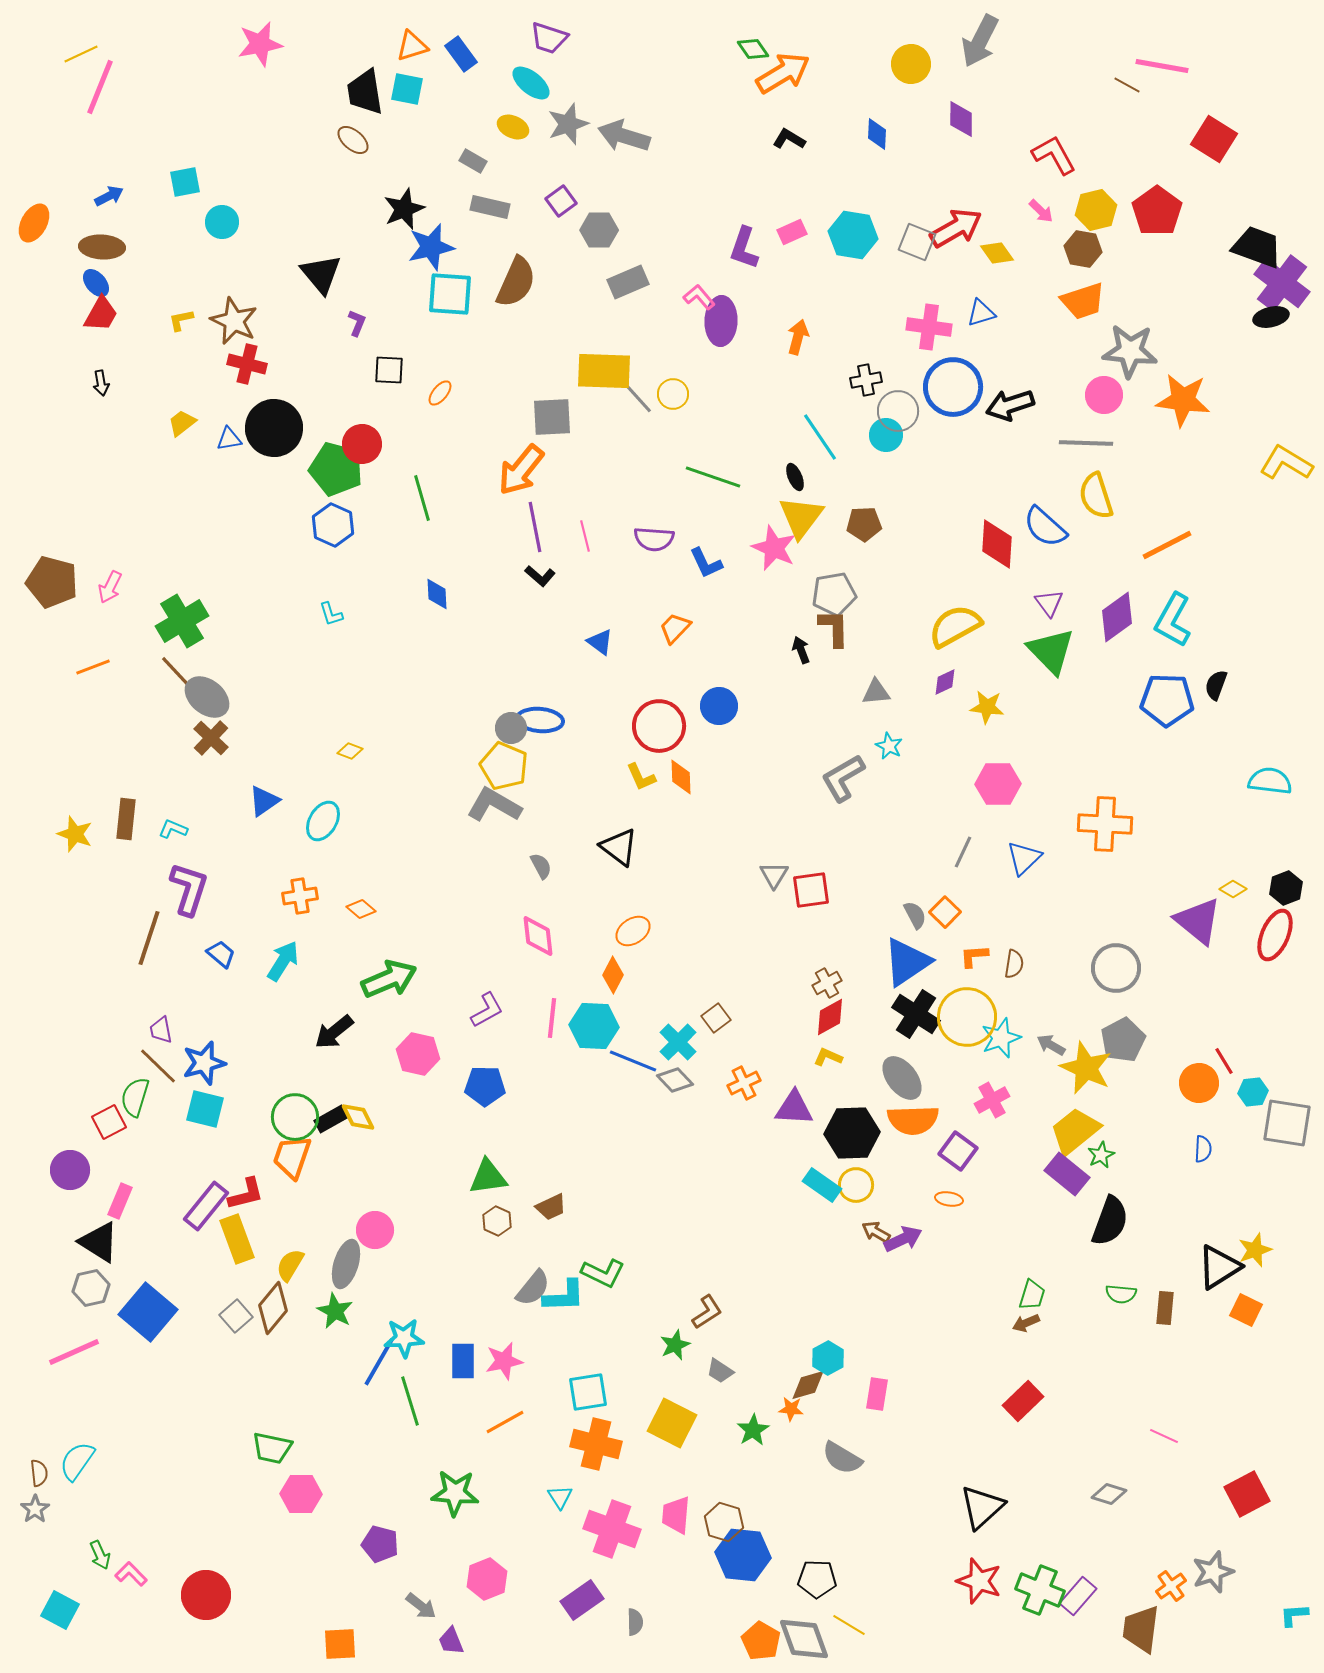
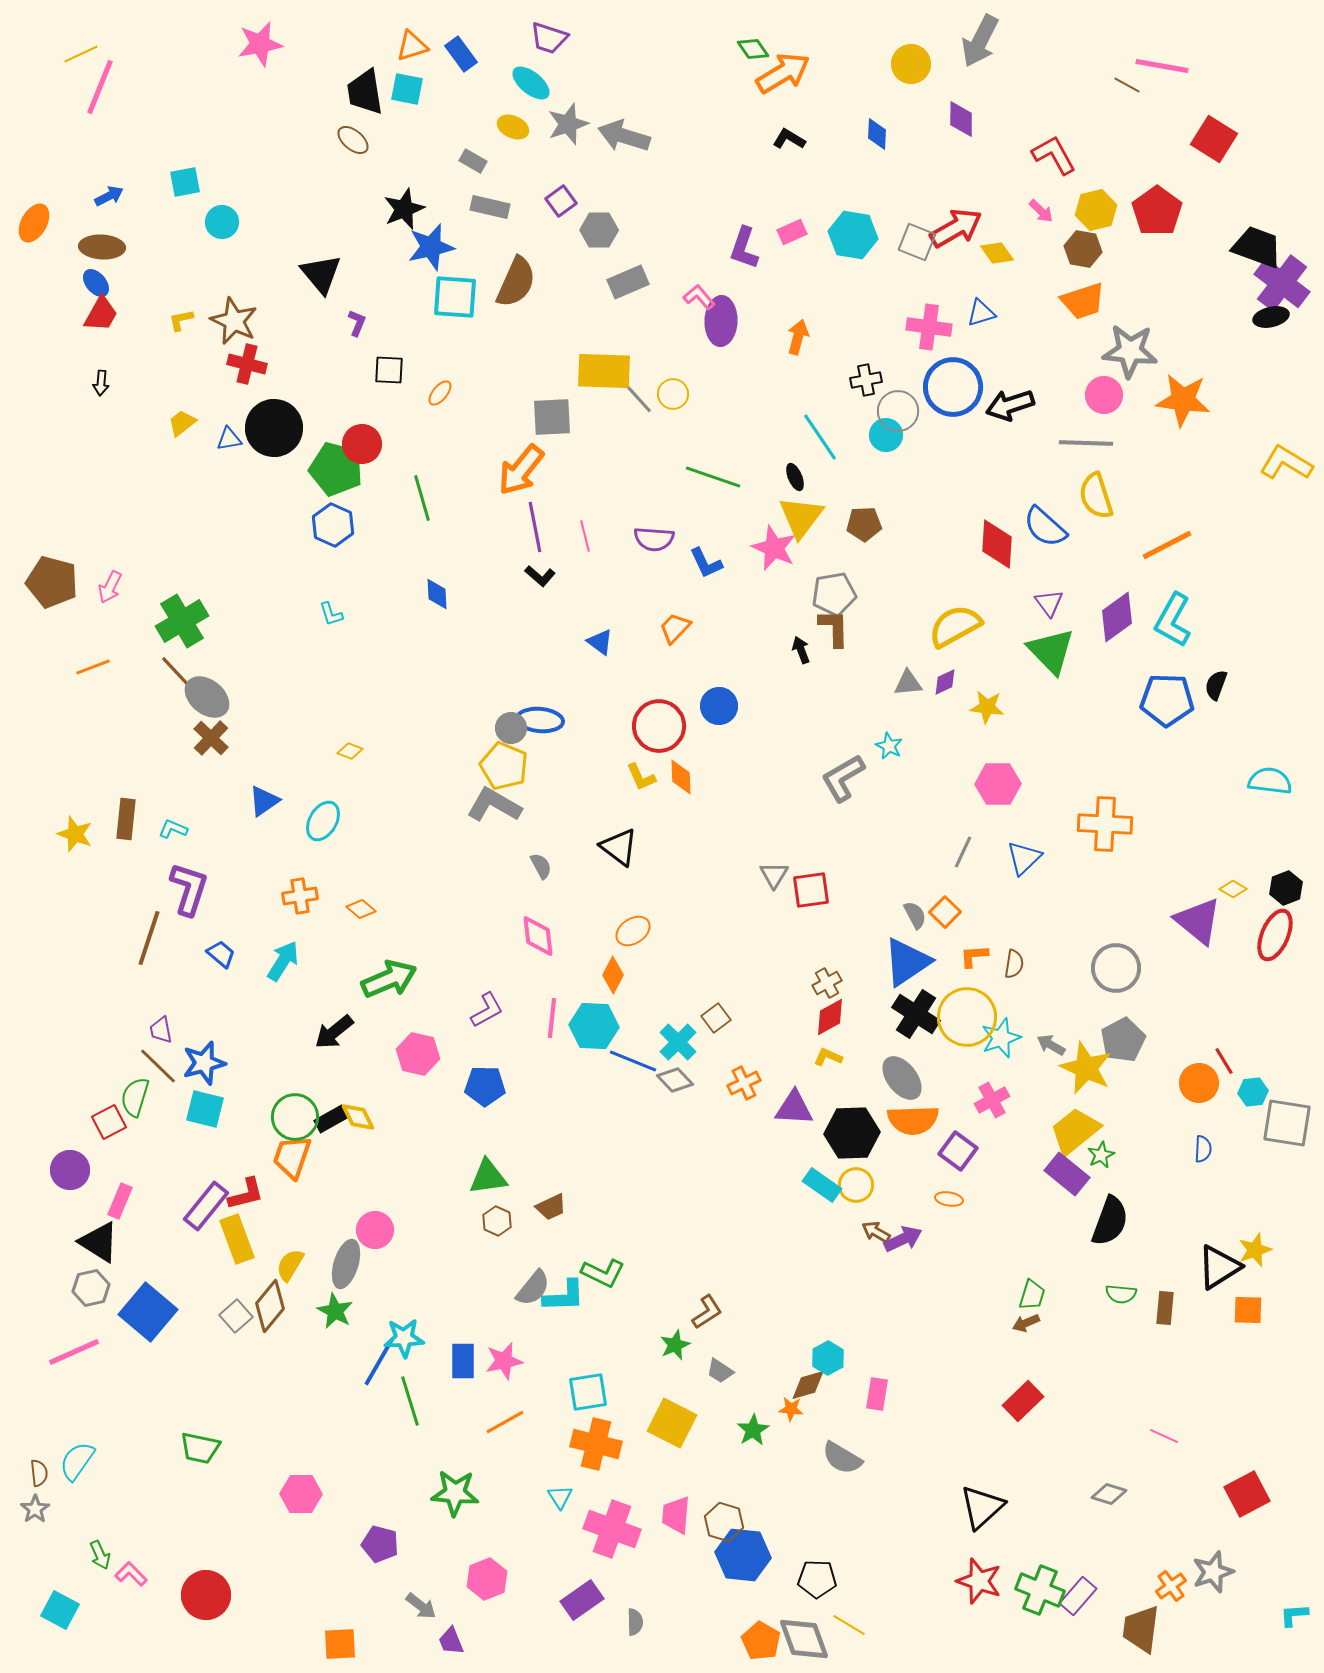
cyan square at (450, 294): moved 5 px right, 3 px down
black arrow at (101, 383): rotated 15 degrees clockwise
gray triangle at (876, 692): moved 32 px right, 9 px up
brown diamond at (273, 1308): moved 3 px left, 2 px up
orange square at (1246, 1310): moved 2 px right; rotated 24 degrees counterclockwise
green trapezoid at (272, 1448): moved 72 px left
